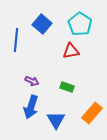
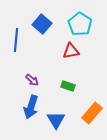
purple arrow: moved 1 px up; rotated 16 degrees clockwise
green rectangle: moved 1 px right, 1 px up
